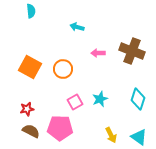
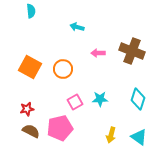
cyan star: rotated 21 degrees clockwise
pink pentagon: rotated 15 degrees counterclockwise
yellow arrow: rotated 42 degrees clockwise
